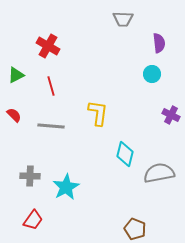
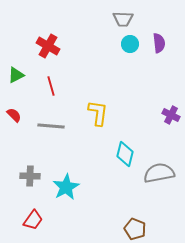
cyan circle: moved 22 px left, 30 px up
